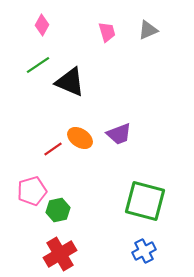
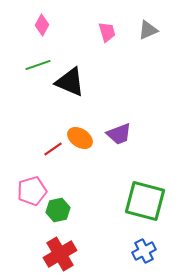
green line: rotated 15 degrees clockwise
